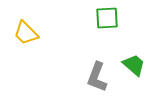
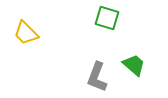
green square: rotated 20 degrees clockwise
